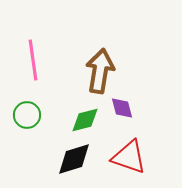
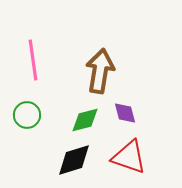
purple diamond: moved 3 px right, 5 px down
black diamond: moved 1 px down
